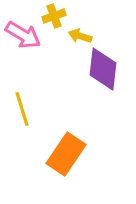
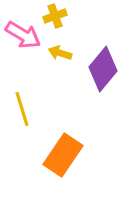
yellow cross: moved 1 px right
yellow arrow: moved 20 px left, 17 px down
purple diamond: rotated 33 degrees clockwise
orange rectangle: moved 3 px left, 1 px down
